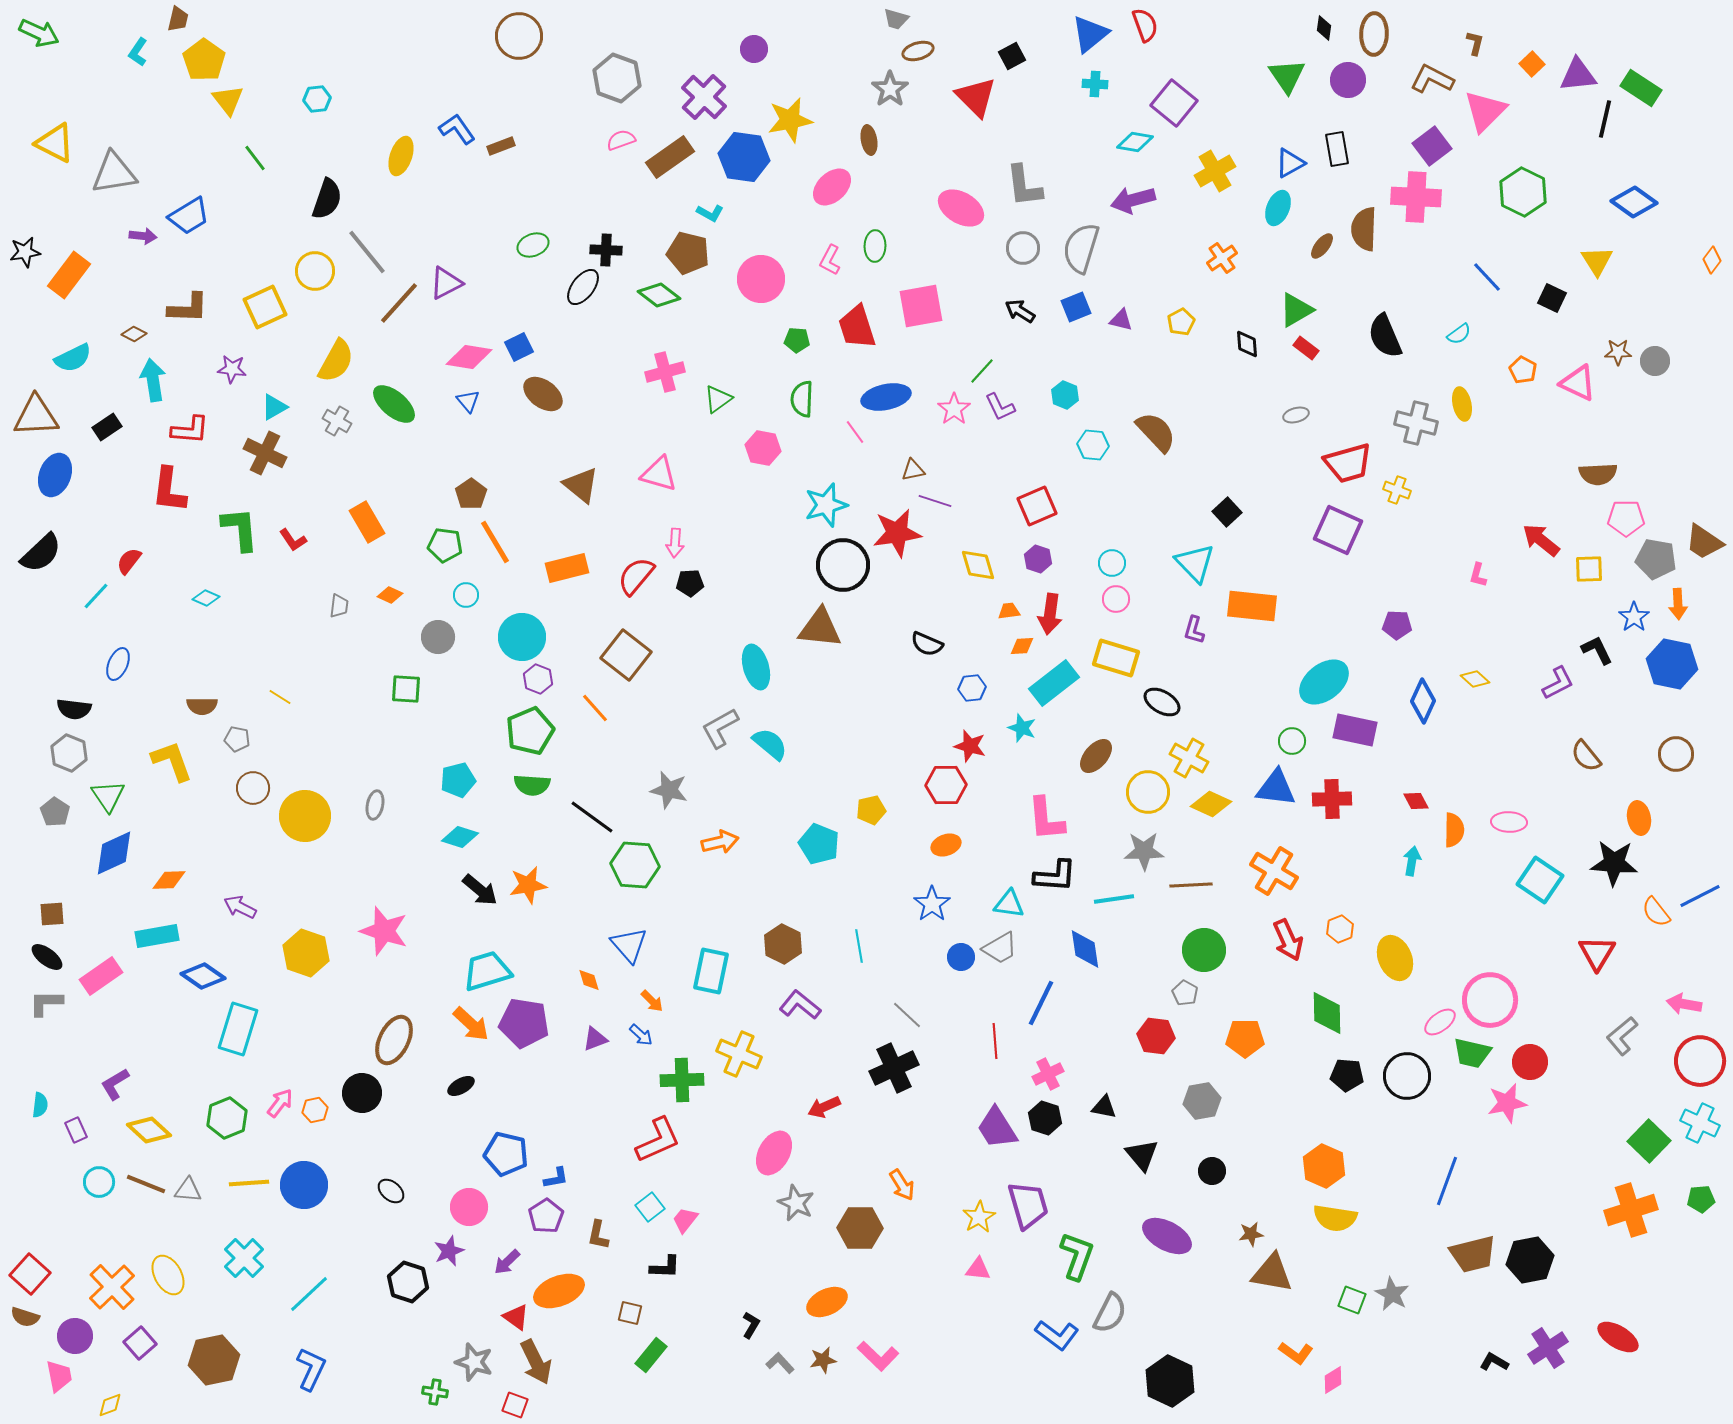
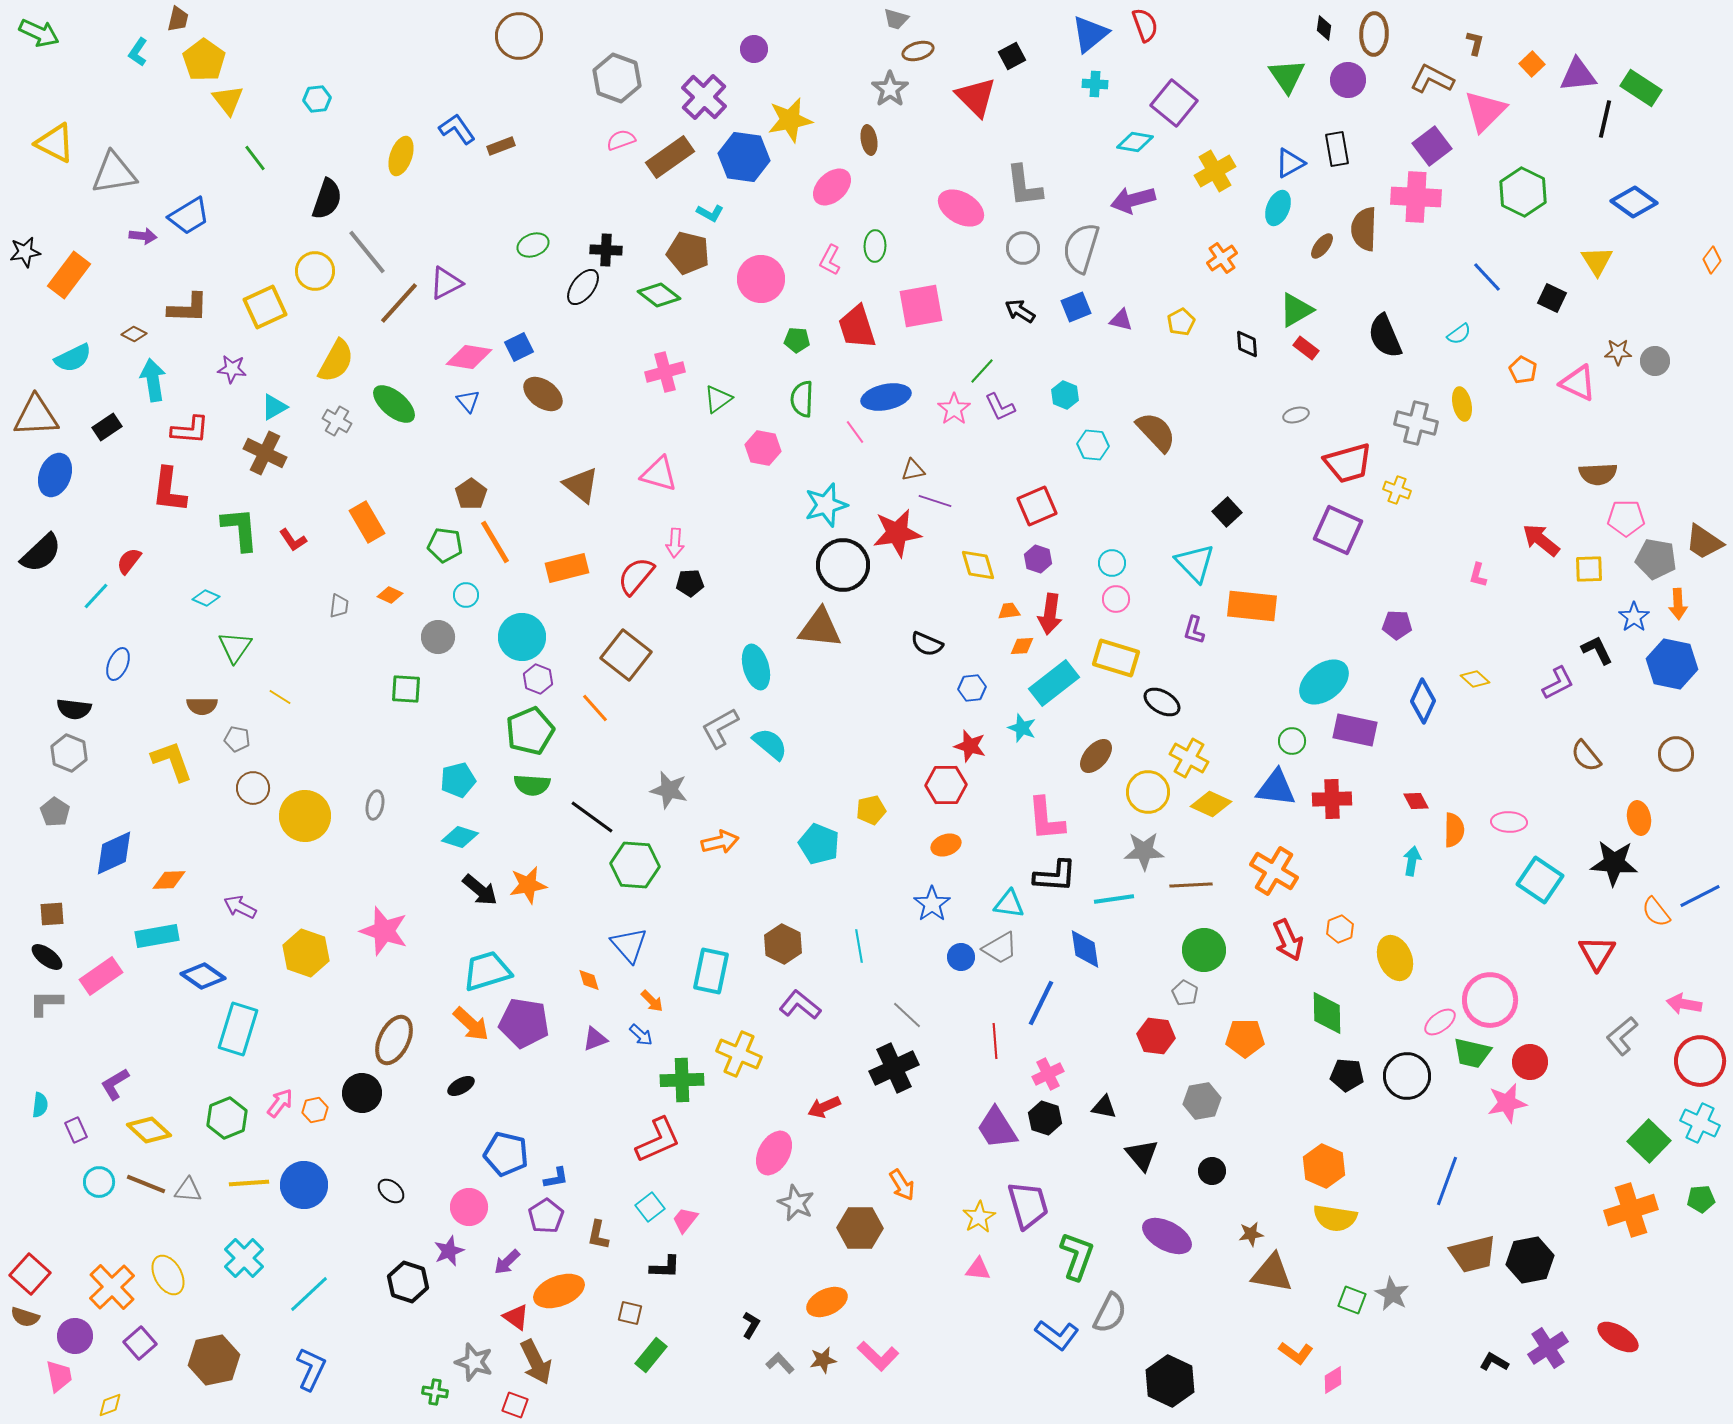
green triangle at (108, 796): moved 127 px right, 149 px up; rotated 9 degrees clockwise
